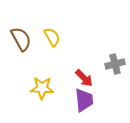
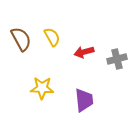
gray cross: moved 2 px right, 5 px up
red arrow: moved 26 px up; rotated 120 degrees clockwise
